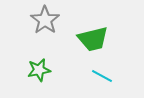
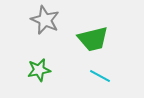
gray star: rotated 12 degrees counterclockwise
cyan line: moved 2 px left
